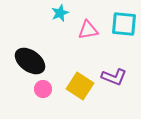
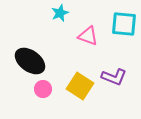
pink triangle: moved 6 px down; rotated 30 degrees clockwise
